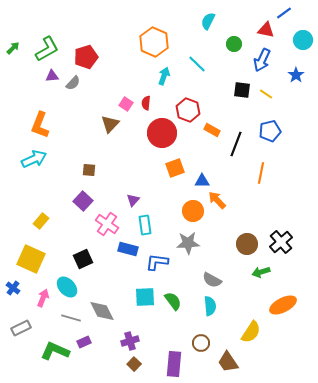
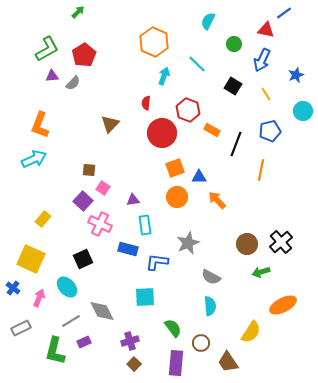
cyan circle at (303, 40): moved 71 px down
green arrow at (13, 48): moved 65 px right, 36 px up
red pentagon at (86, 57): moved 2 px left, 2 px up; rotated 15 degrees counterclockwise
blue star at (296, 75): rotated 14 degrees clockwise
black square at (242, 90): moved 9 px left, 4 px up; rotated 24 degrees clockwise
yellow line at (266, 94): rotated 24 degrees clockwise
pink square at (126, 104): moved 23 px left, 84 px down
orange line at (261, 173): moved 3 px up
blue triangle at (202, 181): moved 3 px left, 4 px up
purple triangle at (133, 200): rotated 40 degrees clockwise
orange circle at (193, 211): moved 16 px left, 14 px up
yellow rectangle at (41, 221): moved 2 px right, 2 px up
pink cross at (107, 224): moved 7 px left; rotated 10 degrees counterclockwise
gray star at (188, 243): rotated 20 degrees counterclockwise
gray semicircle at (212, 280): moved 1 px left, 3 px up
pink arrow at (43, 298): moved 4 px left
green semicircle at (173, 301): moved 27 px down
gray line at (71, 318): moved 3 px down; rotated 48 degrees counterclockwise
green L-shape at (55, 351): rotated 100 degrees counterclockwise
purple rectangle at (174, 364): moved 2 px right, 1 px up
